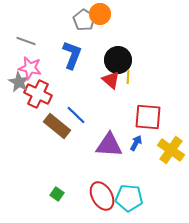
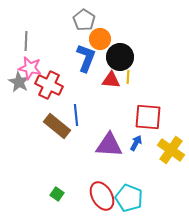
orange circle: moved 25 px down
gray line: rotated 72 degrees clockwise
blue L-shape: moved 14 px right, 3 px down
black circle: moved 2 px right, 3 px up
red triangle: rotated 36 degrees counterclockwise
red cross: moved 11 px right, 9 px up
blue line: rotated 40 degrees clockwise
cyan pentagon: rotated 16 degrees clockwise
